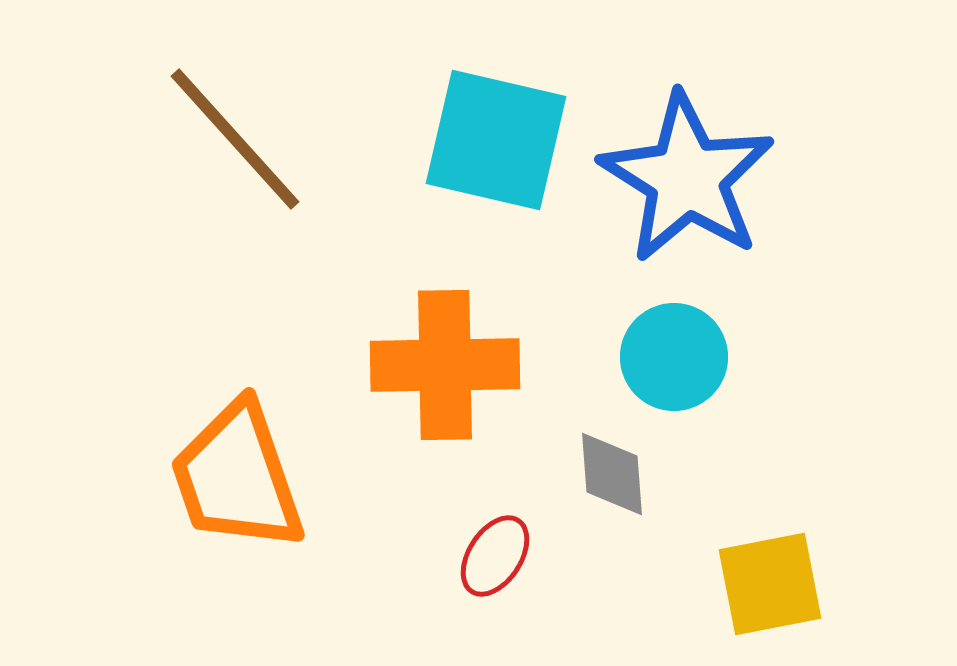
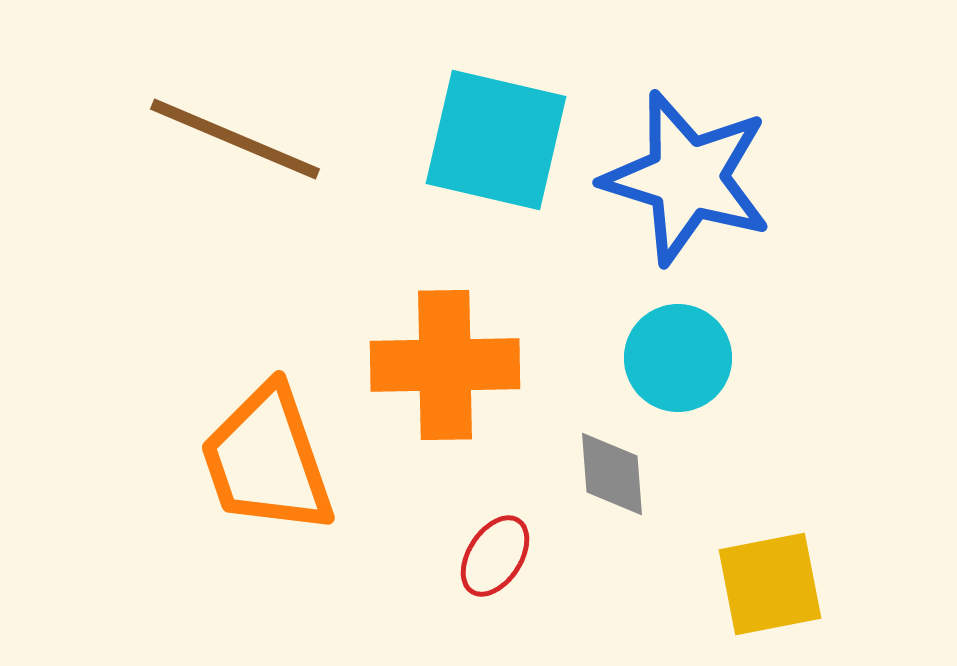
brown line: rotated 25 degrees counterclockwise
blue star: rotated 15 degrees counterclockwise
cyan circle: moved 4 px right, 1 px down
orange trapezoid: moved 30 px right, 17 px up
